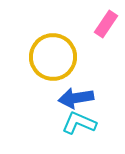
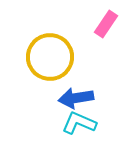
yellow circle: moved 3 px left
